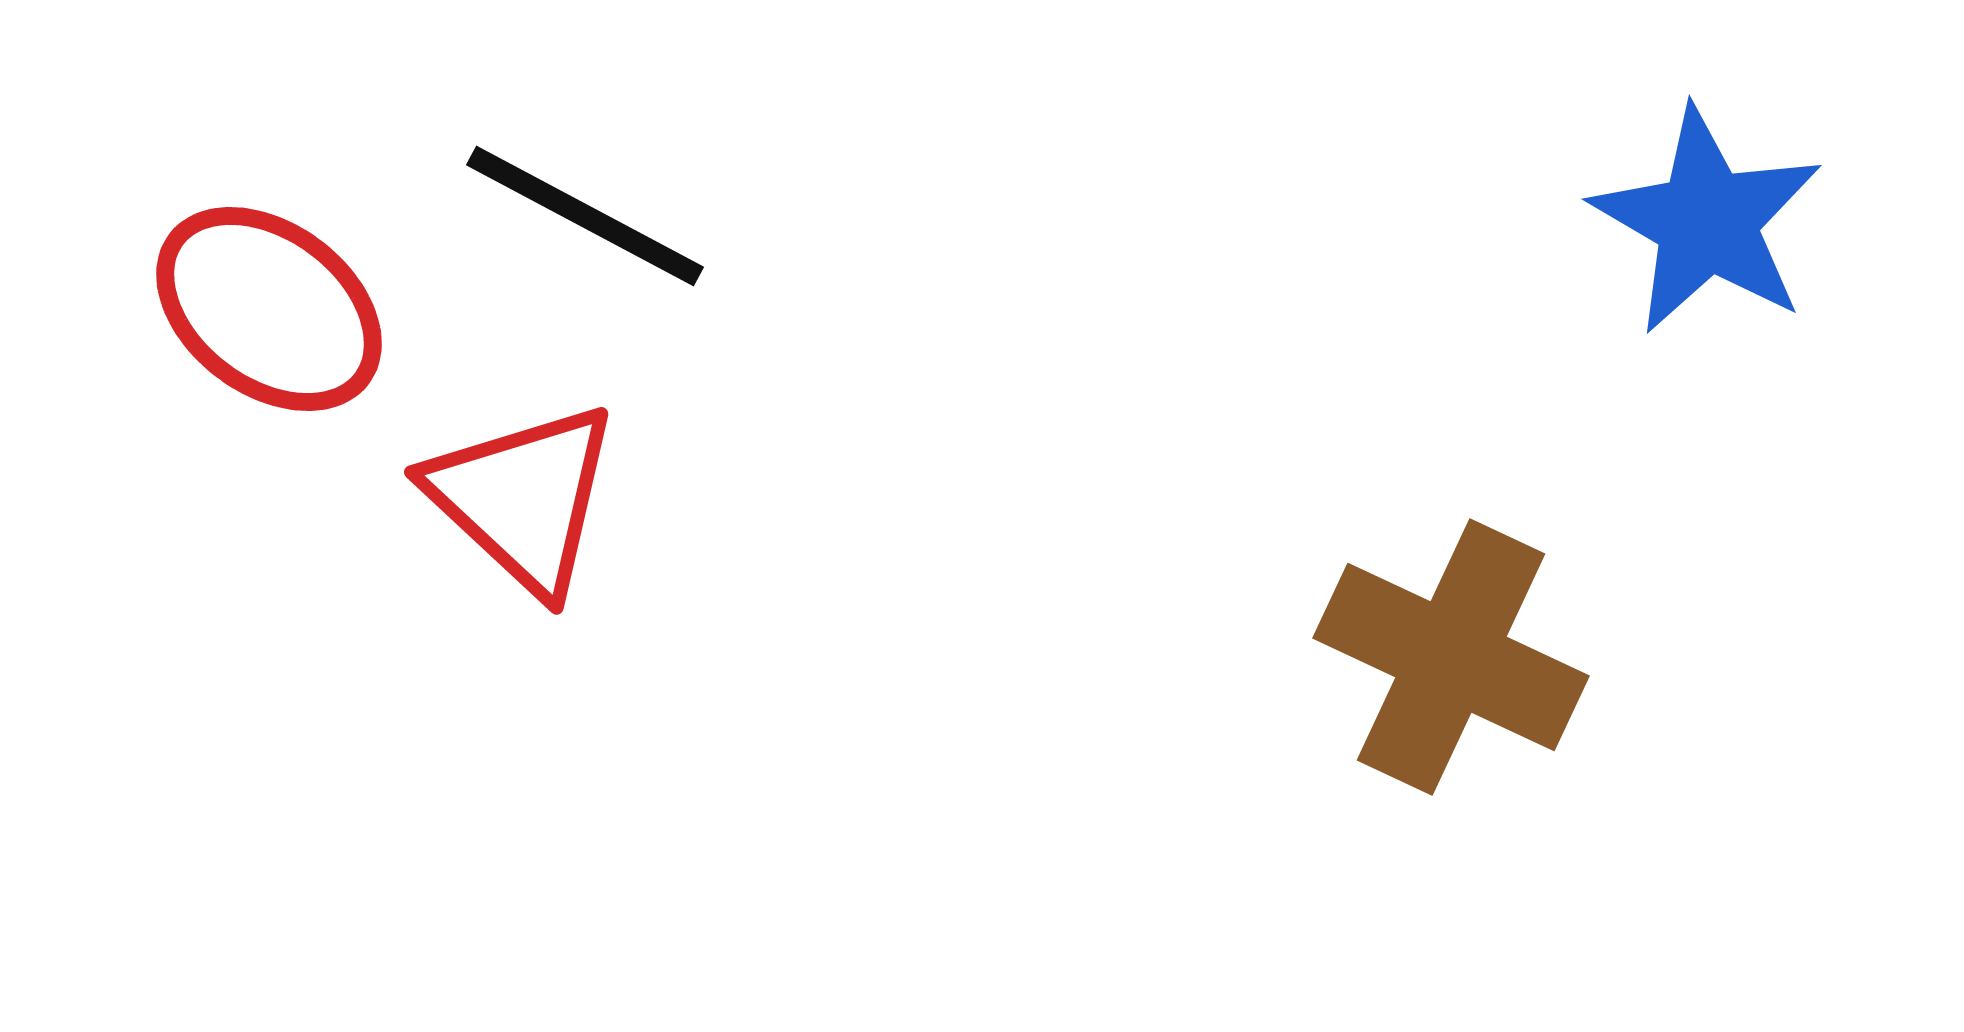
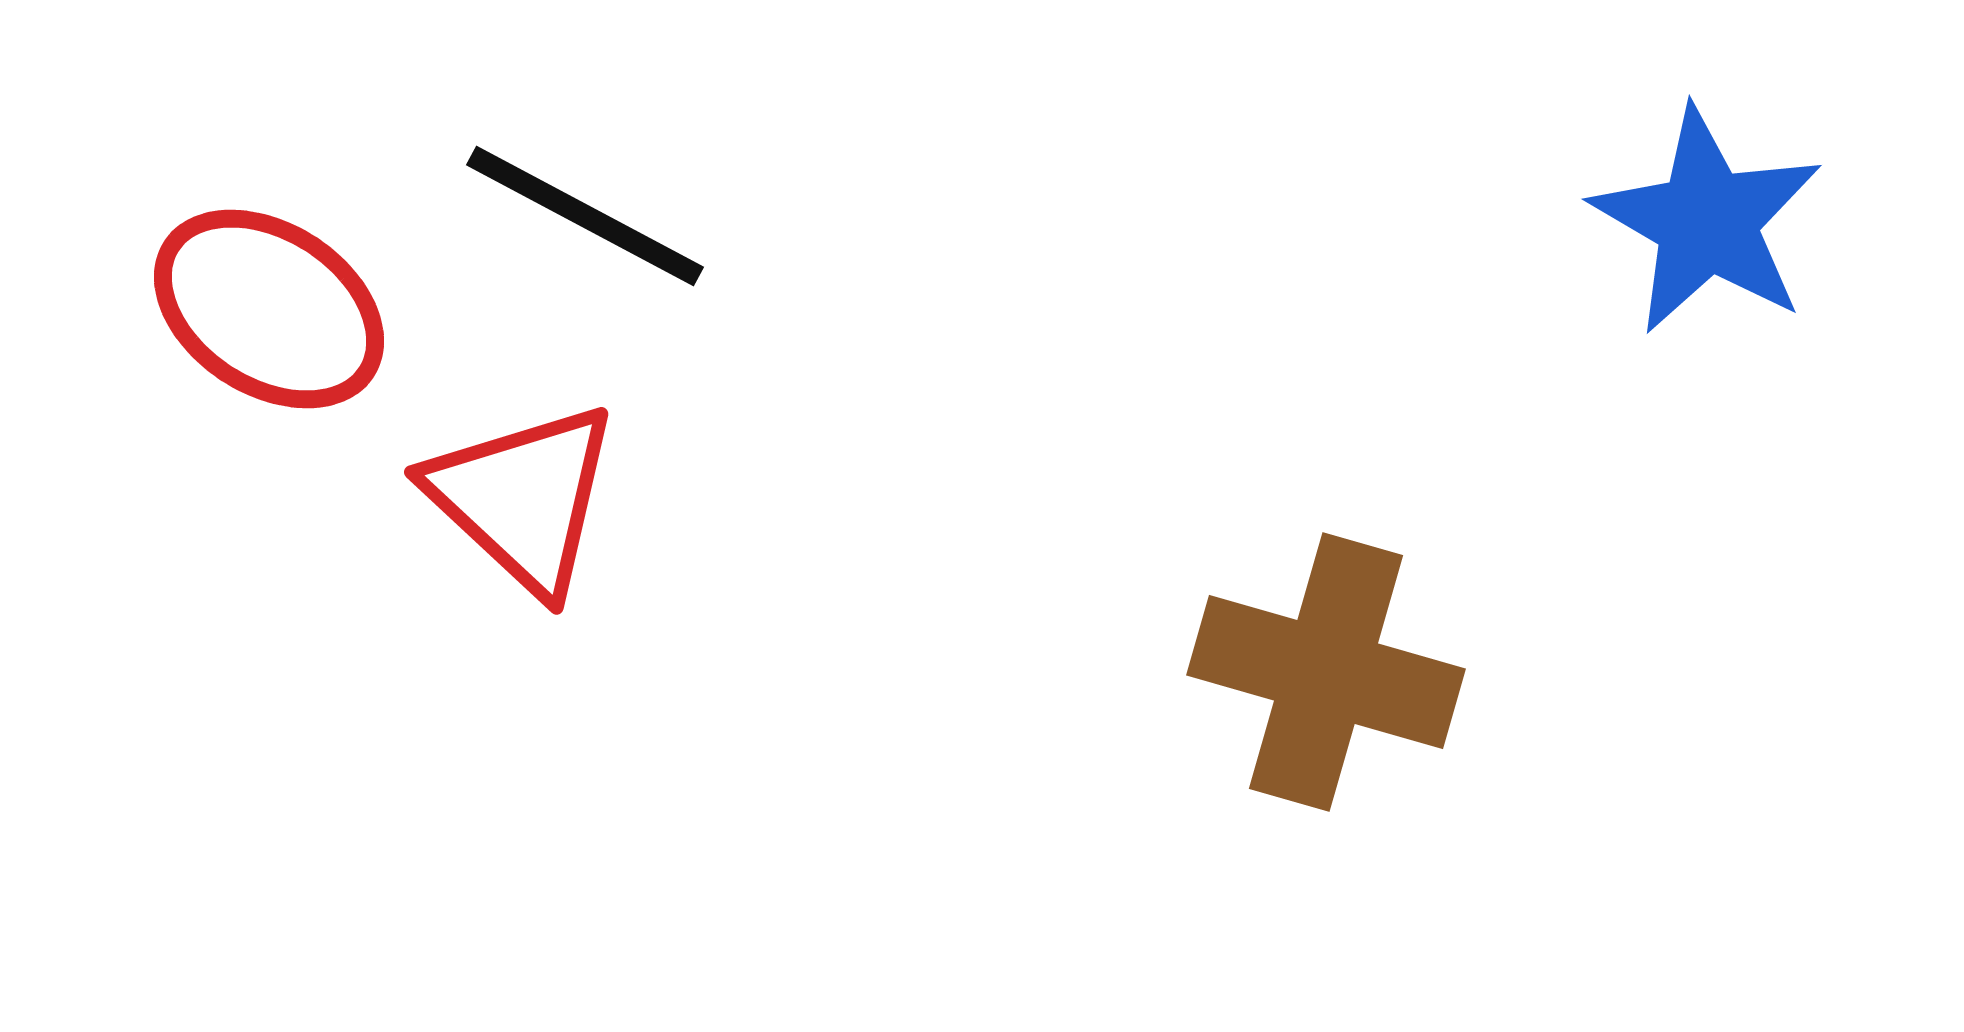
red ellipse: rotated 4 degrees counterclockwise
brown cross: moved 125 px left, 15 px down; rotated 9 degrees counterclockwise
